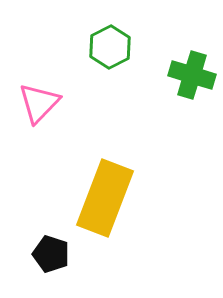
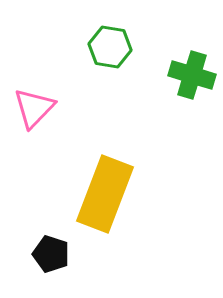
green hexagon: rotated 24 degrees counterclockwise
pink triangle: moved 5 px left, 5 px down
yellow rectangle: moved 4 px up
